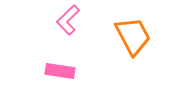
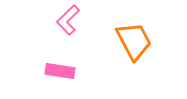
orange trapezoid: moved 1 px right, 5 px down
